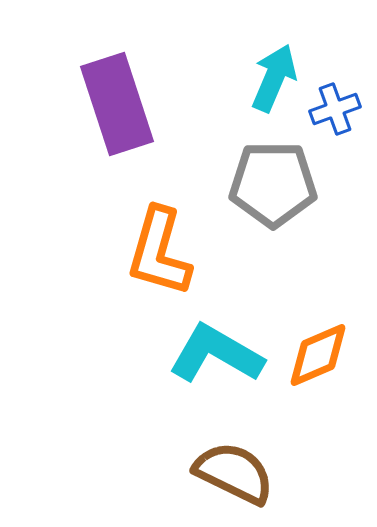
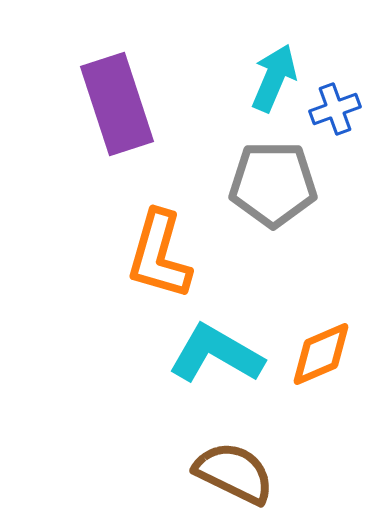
orange L-shape: moved 3 px down
orange diamond: moved 3 px right, 1 px up
